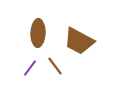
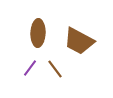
brown line: moved 3 px down
